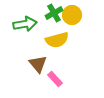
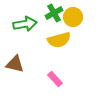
yellow circle: moved 1 px right, 2 px down
yellow semicircle: moved 2 px right
brown triangle: moved 23 px left; rotated 36 degrees counterclockwise
